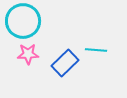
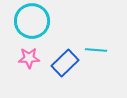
cyan circle: moved 9 px right
pink star: moved 1 px right, 4 px down
